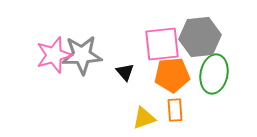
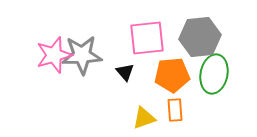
pink square: moved 15 px left, 6 px up
